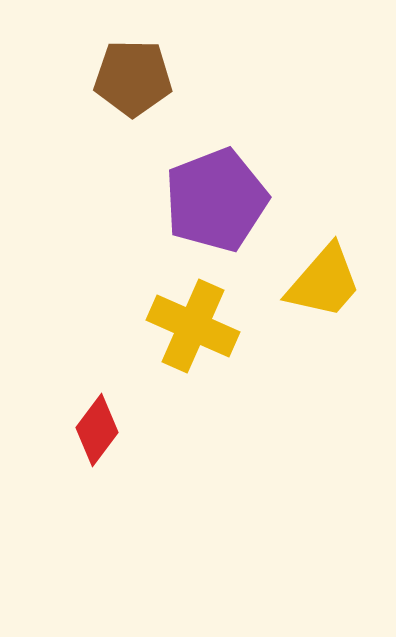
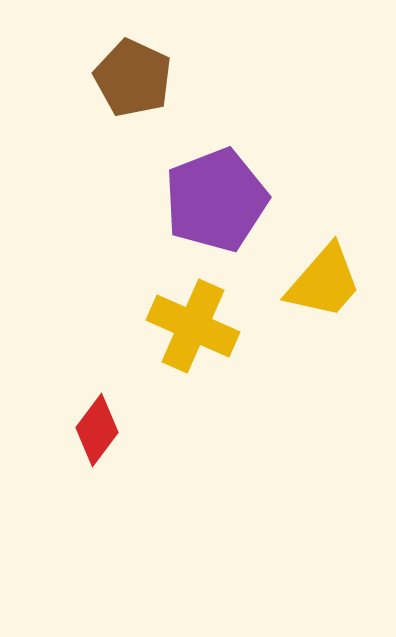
brown pentagon: rotated 24 degrees clockwise
